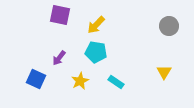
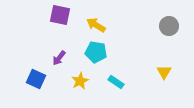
yellow arrow: rotated 78 degrees clockwise
